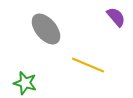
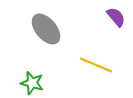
yellow line: moved 8 px right
green star: moved 7 px right
